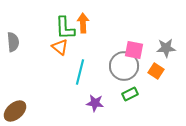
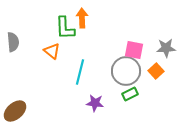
orange arrow: moved 1 px left, 5 px up
orange triangle: moved 8 px left, 4 px down
gray circle: moved 2 px right, 5 px down
orange square: rotated 14 degrees clockwise
